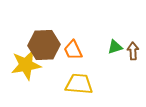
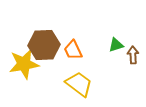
green triangle: moved 1 px right, 2 px up
brown arrow: moved 4 px down
yellow star: moved 2 px left, 1 px up
yellow trapezoid: rotated 32 degrees clockwise
